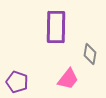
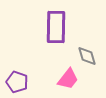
gray diamond: moved 3 px left, 2 px down; rotated 25 degrees counterclockwise
